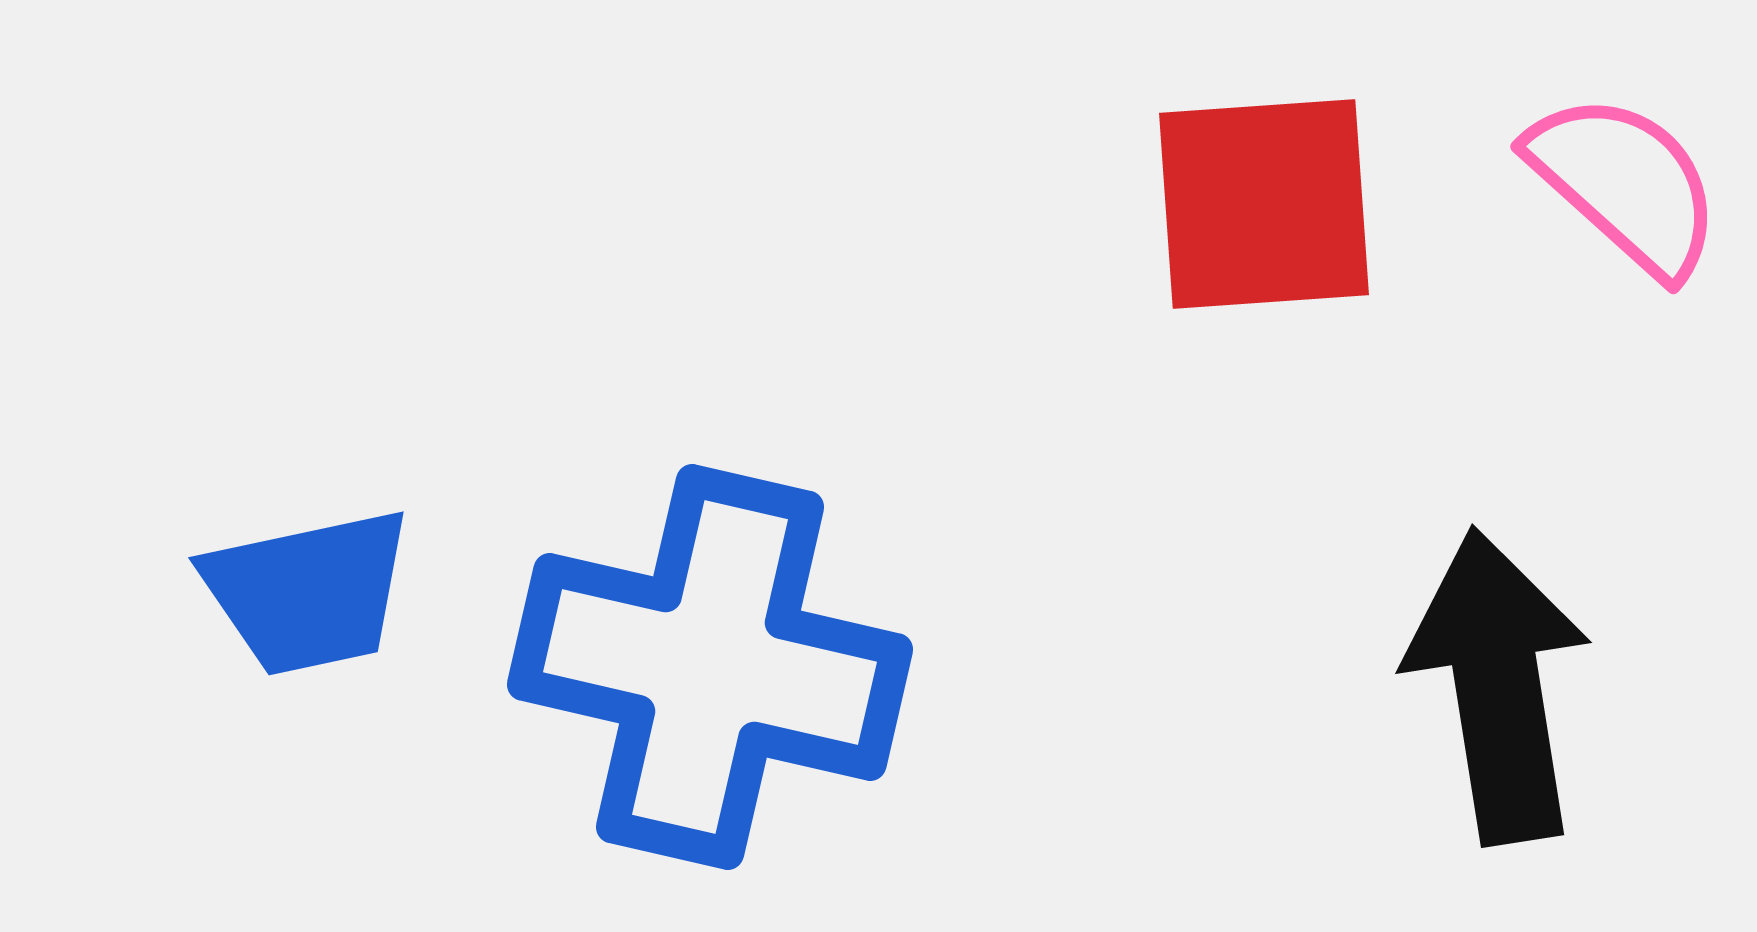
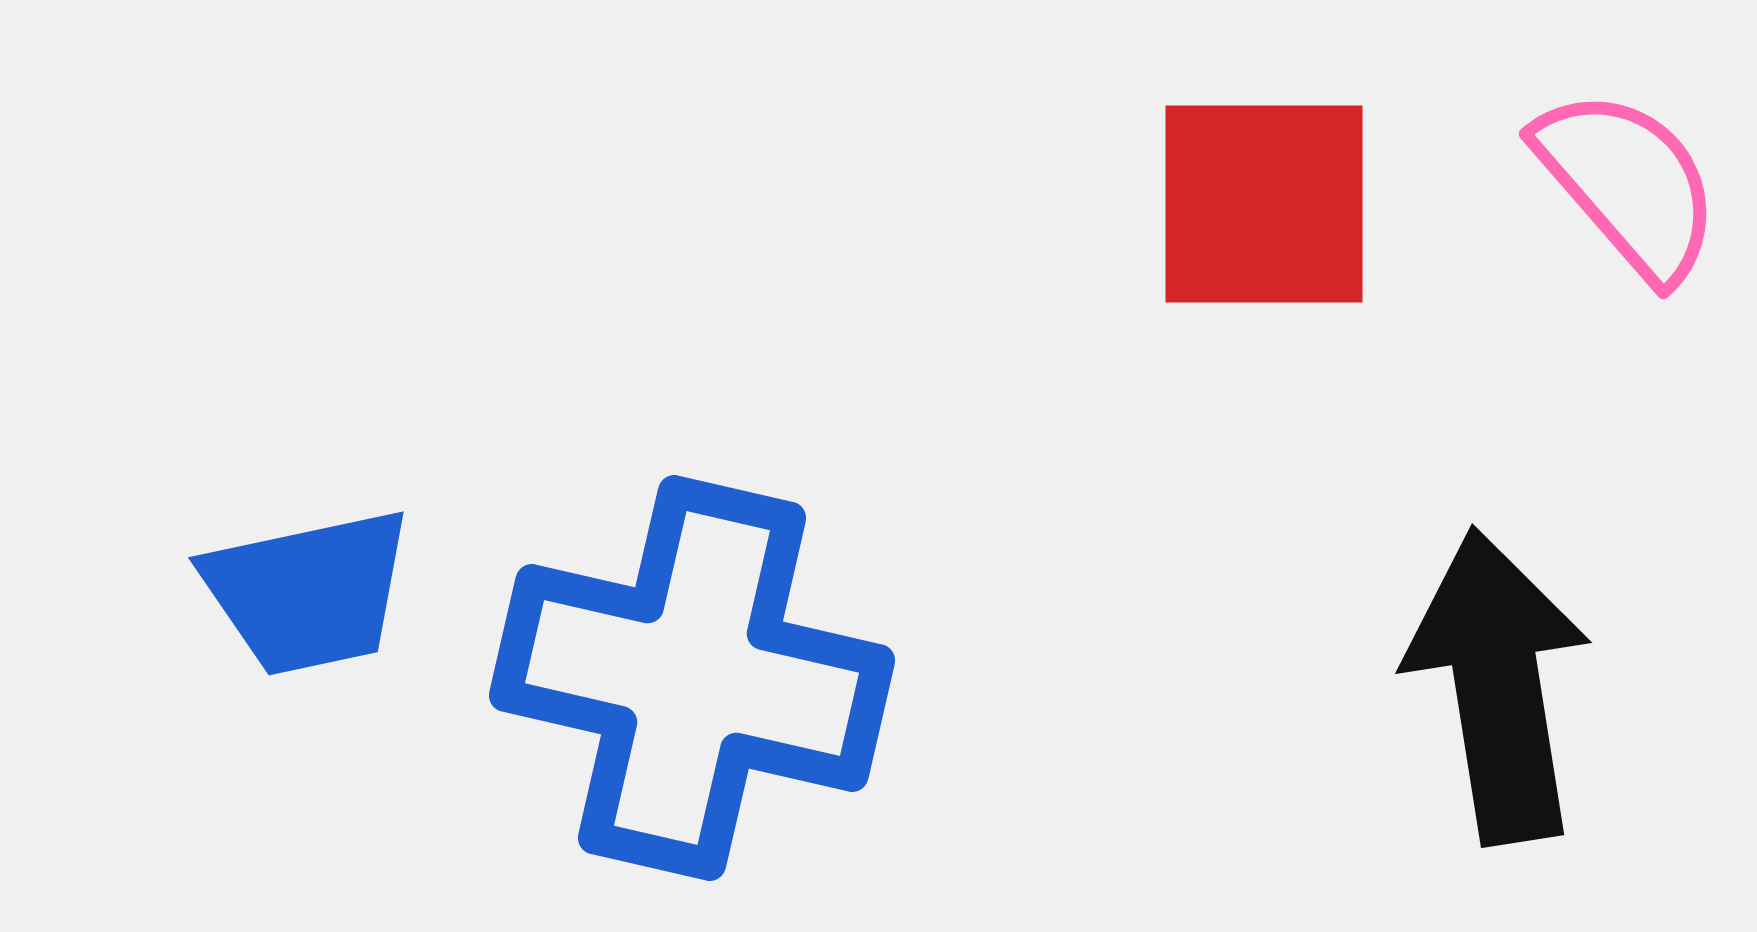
pink semicircle: moved 3 px right; rotated 7 degrees clockwise
red square: rotated 4 degrees clockwise
blue cross: moved 18 px left, 11 px down
